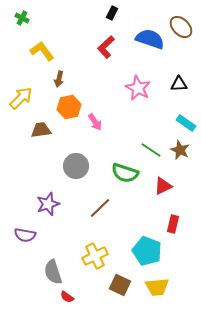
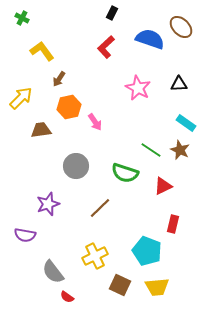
brown arrow: rotated 21 degrees clockwise
gray semicircle: rotated 20 degrees counterclockwise
